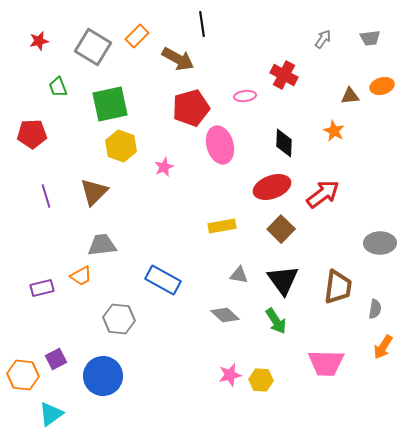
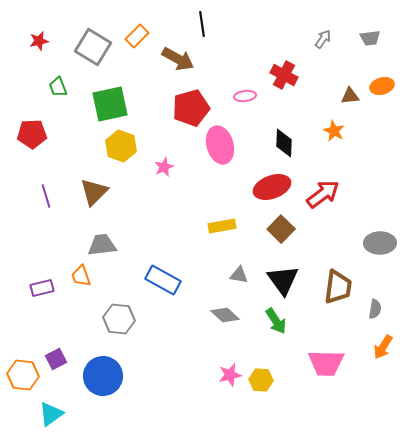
orange trapezoid at (81, 276): rotated 100 degrees clockwise
